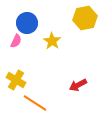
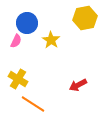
yellow star: moved 1 px left, 1 px up
yellow cross: moved 2 px right, 1 px up
orange line: moved 2 px left, 1 px down
